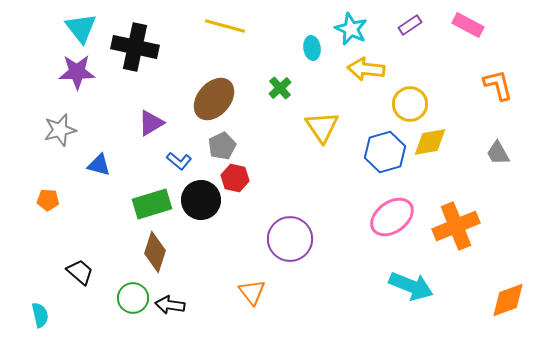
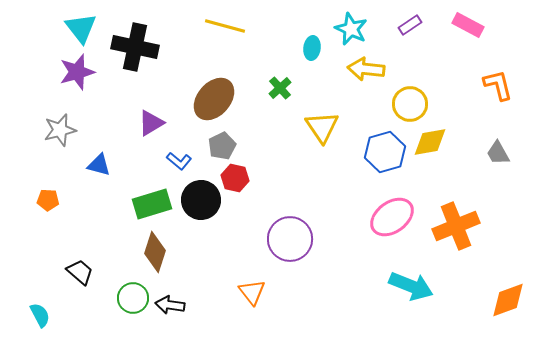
cyan ellipse: rotated 15 degrees clockwise
purple star: rotated 15 degrees counterclockwise
cyan semicircle: rotated 15 degrees counterclockwise
